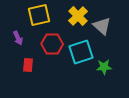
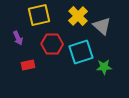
red rectangle: rotated 72 degrees clockwise
